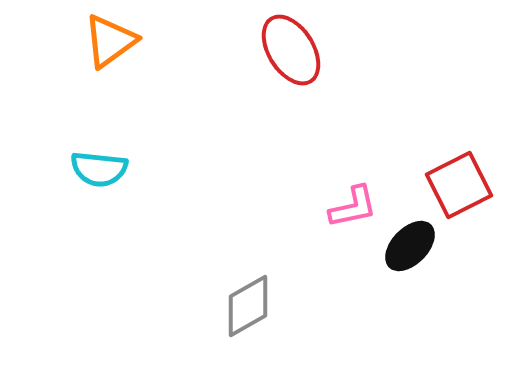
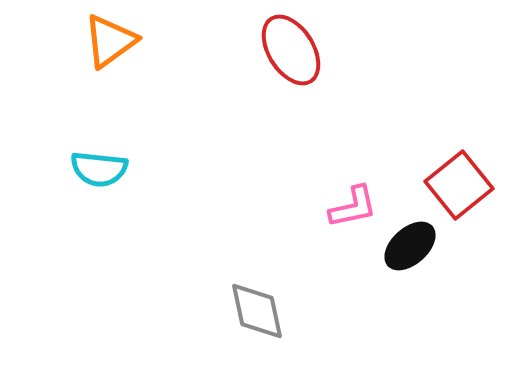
red square: rotated 12 degrees counterclockwise
black ellipse: rotated 4 degrees clockwise
gray diamond: moved 9 px right, 5 px down; rotated 72 degrees counterclockwise
